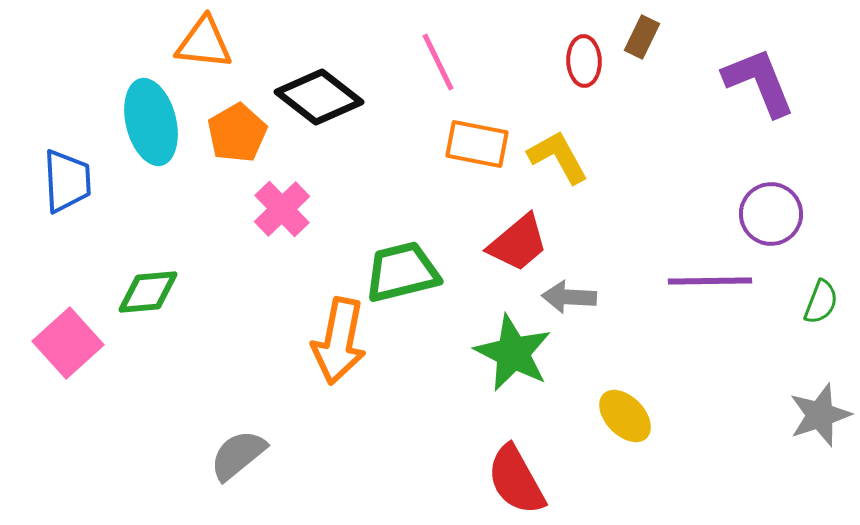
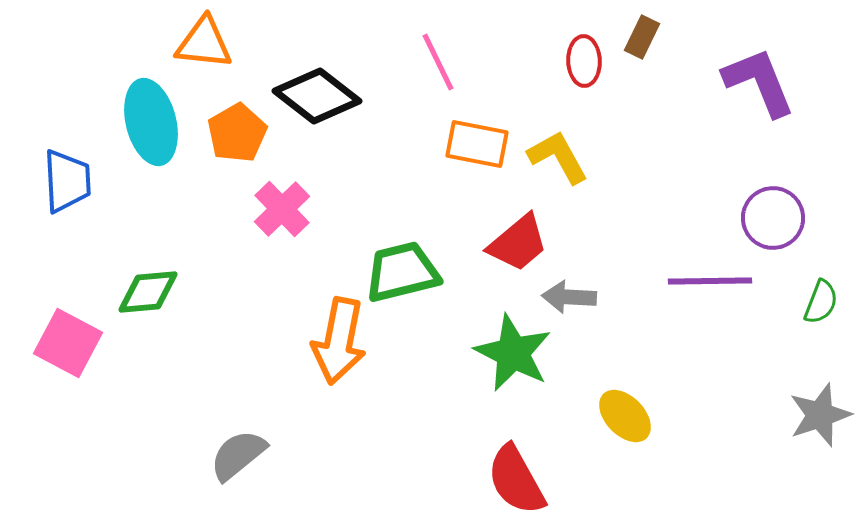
black diamond: moved 2 px left, 1 px up
purple circle: moved 2 px right, 4 px down
pink square: rotated 20 degrees counterclockwise
